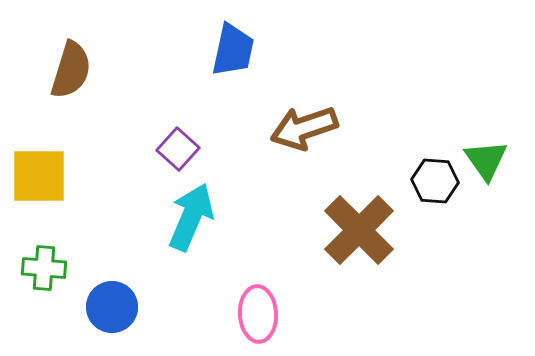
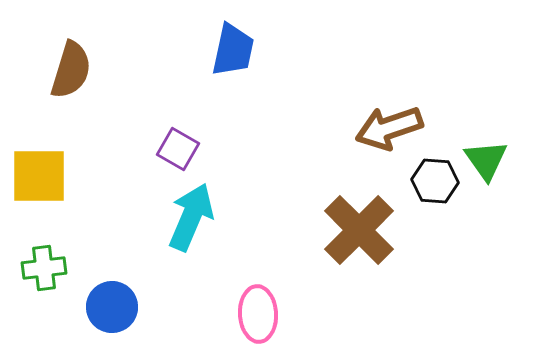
brown arrow: moved 85 px right
purple square: rotated 12 degrees counterclockwise
green cross: rotated 12 degrees counterclockwise
